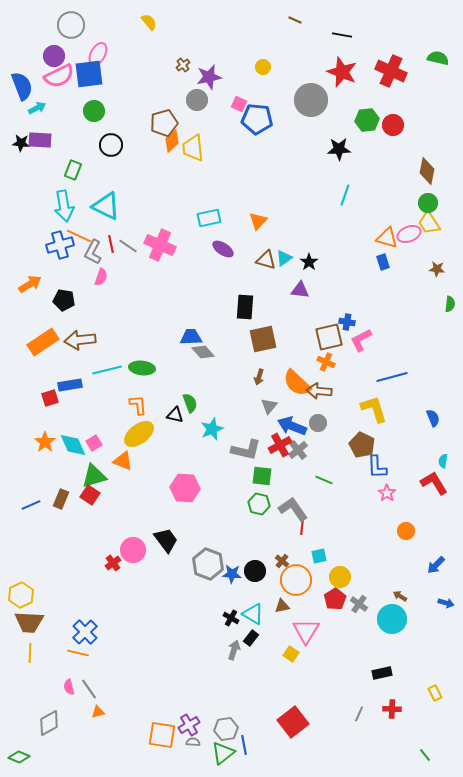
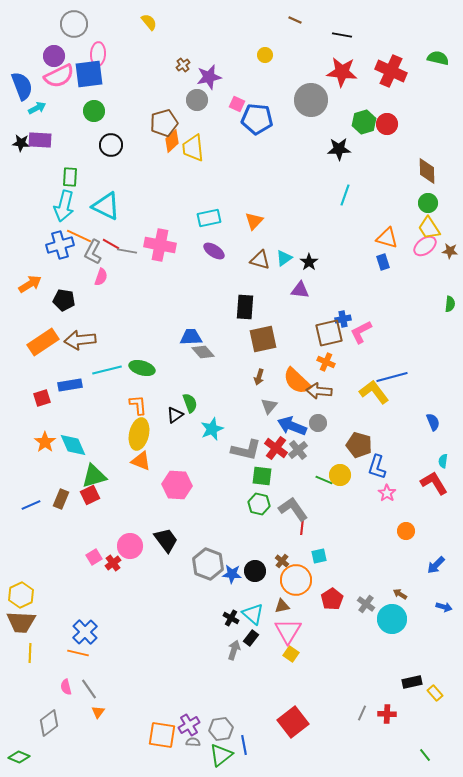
gray circle at (71, 25): moved 3 px right, 1 px up
pink ellipse at (98, 54): rotated 25 degrees counterclockwise
yellow circle at (263, 67): moved 2 px right, 12 px up
red star at (342, 72): rotated 16 degrees counterclockwise
pink square at (239, 104): moved 2 px left
green hexagon at (367, 120): moved 3 px left, 2 px down; rotated 10 degrees counterclockwise
red circle at (393, 125): moved 6 px left, 1 px up
green rectangle at (73, 170): moved 3 px left, 7 px down; rotated 18 degrees counterclockwise
brown diamond at (427, 171): rotated 12 degrees counterclockwise
cyan arrow at (64, 206): rotated 24 degrees clockwise
orange triangle at (258, 221): moved 4 px left
yellow trapezoid at (429, 223): moved 5 px down
pink ellipse at (409, 234): moved 16 px right, 12 px down; rotated 15 degrees counterclockwise
red line at (111, 244): rotated 48 degrees counterclockwise
pink cross at (160, 245): rotated 12 degrees counterclockwise
gray line at (128, 246): moved 1 px left, 5 px down; rotated 24 degrees counterclockwise
purple ellipse at (223, 249): moved 9 px left, 2 px down
brown triangle at (266, 260): moved 6 px left
brown star at (437, 269): moved 13 px right, 18 px up
blue cross at (347, 322): moved 4 px left, 3 px up; rotated 21 degrees counterclockwise
brown square at (329, 337): moved 4 px up
pink L-shape at (361, 340): moved 8 px up
green ellipse at (142, 368): rotated 10 degrees clockwise
orange semicircle at (297, 383): moved 2 px up
red square at (50, 398): moved 8 px left
yellow L-shape at (374, 409): moved 17 px up; rotated 20 degrees counterclockwise
black triangle at (175, 415): rotated 48 degrees counterclockwise
blue semicircle at (433, 418): moved 4 px down
yellow ellipse at (139, 434): rotated 40 degrees counterclockwise
pink square at (94, 443): moved 114 px down
red cross at (280, 445): moved 4 px left, 3 px down; rotated 25 degrees counterclockwise
brown pentagon at (362, 445): moved 3 px left; rotated 10 degrees counterclockwise
orange triangle at (123, 461): moved 18 px right
blue L-shape at (377, 467): rotated 20 degrees clockwise
pink hexagon at (185, 488): moved 8 px left, 3 px up
red square at (90, 495): rotated 30 degrees clockwise
pink circle at (133, 550): moved 3 px left, 4 px up
yellow circle at (340, 577): moved 102 px up
brown arrow at (400, 596): moved 2 px up
red pentagon at (335, 599): moved 3 px left
blue arrow at (446, 603): moved 2 px left, 4 px down
gray cross at (359, 604): moved 7 px right
cyan triangle at (253, 614): rotated 10 degrees clockwise
brown trapezoid at (29, 622): moved 8 px left
pink triangle at (306, 631): moved 18 px left
black rectangle at (382, 673): moved 30 px right, 9 px down
pink semicircle at (69, 687): moved 3 px left
yellow rectangle at (435, 693): rotated 14 degrees counterclockwise
red cross at (392, 709): moved 5 px left, 5 px down
orange triangle at (98, 712): rotated 40 degrees counterclockwise
gray line at (359, 714): moved 3 px right, 1 px up
gray diamond at (49, 723): rotated 8 degrees counterclockwise
gray hexagon at (226, 729): moved 5 px left
green triangle at (223, 753): moved 2 px left, 2 px down
